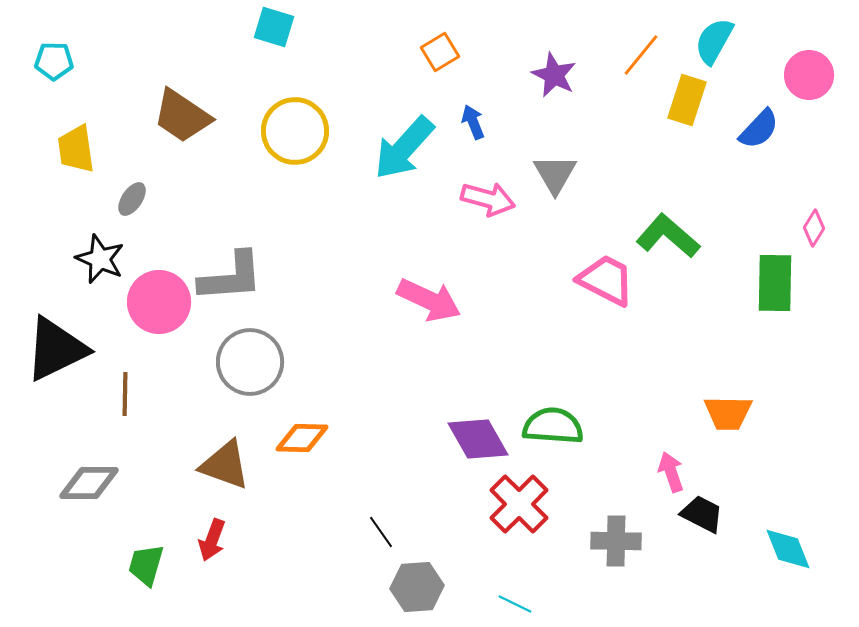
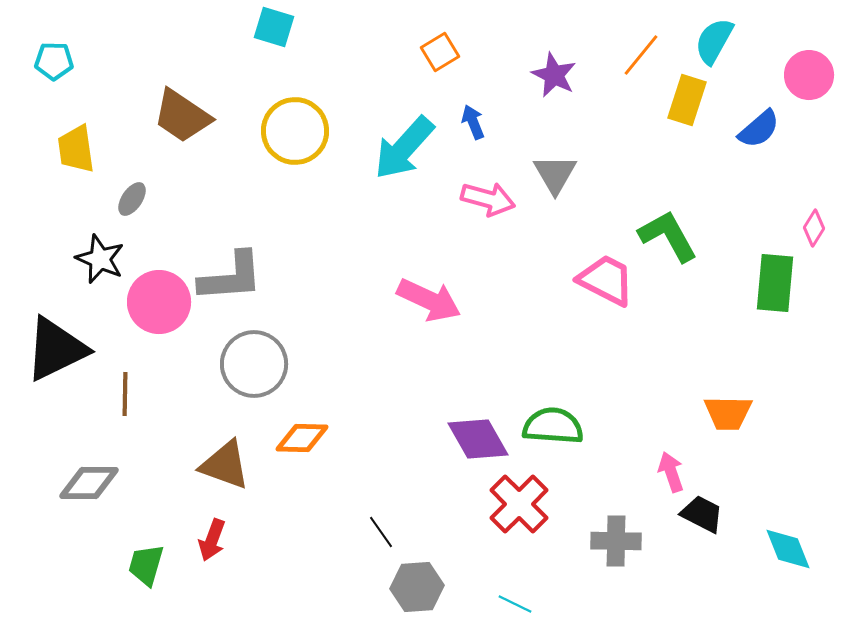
blue semicircle at (759, 129): rotated 6 degrees clockwise
green L-shape at (668, 236): rotated 20 degrees clockwise
green rectangle at (775, 283): rotated 4 degrees clockwise
gray circle at (250, 362): moved 4 px right, 2 px down
